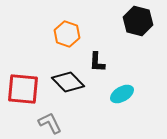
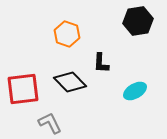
black hexagon: rotated 24 degrees counterclockwise
black L-shape: moved 4 px right, 1 px down
black diamond: moved 2 px right
red square: rotated 12 degrees counterclockwise
cyan ellipse: moved 13 px right, 3 px up
